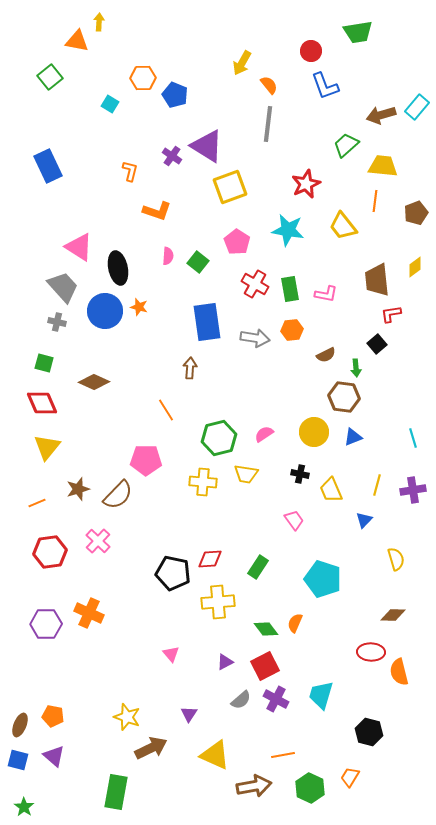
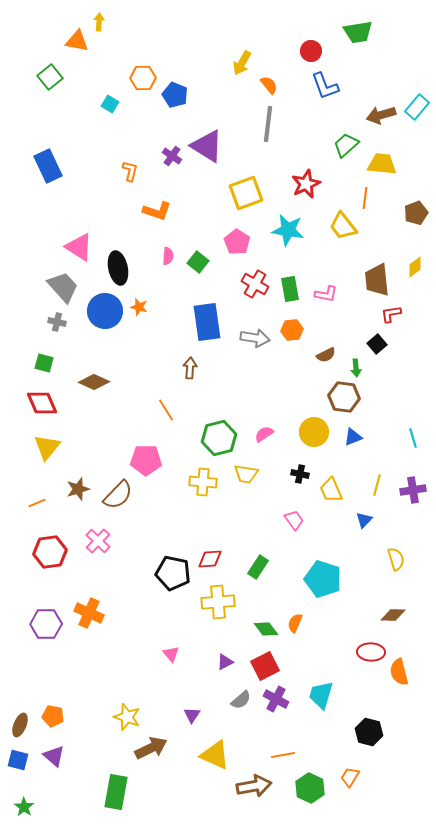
yellow trapezoid at (383, 166): moved 1 px left, 2 px up
yellow square at (230, 187): moved 16 px right, 6 px down
orange line at (375, 201): moved 10 px left, 3 px up
purple triangle at (189, 714): moved 3 px right, 1 px down
